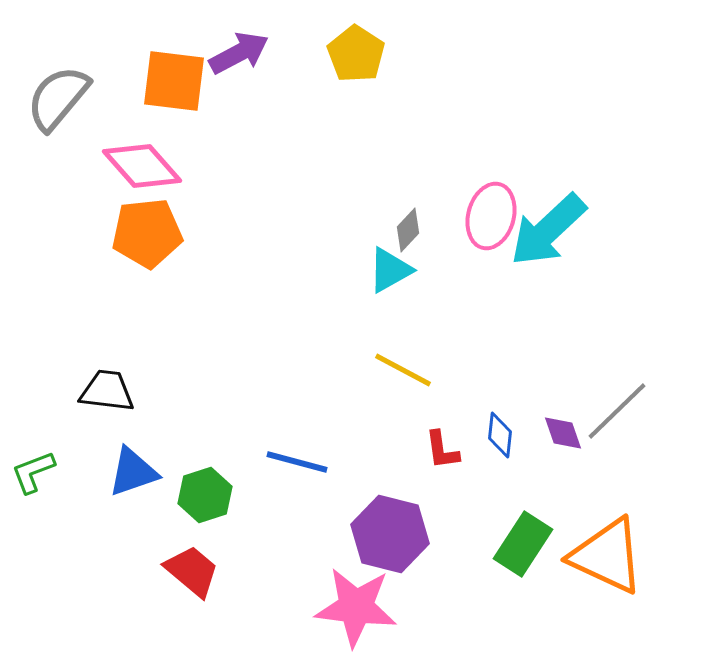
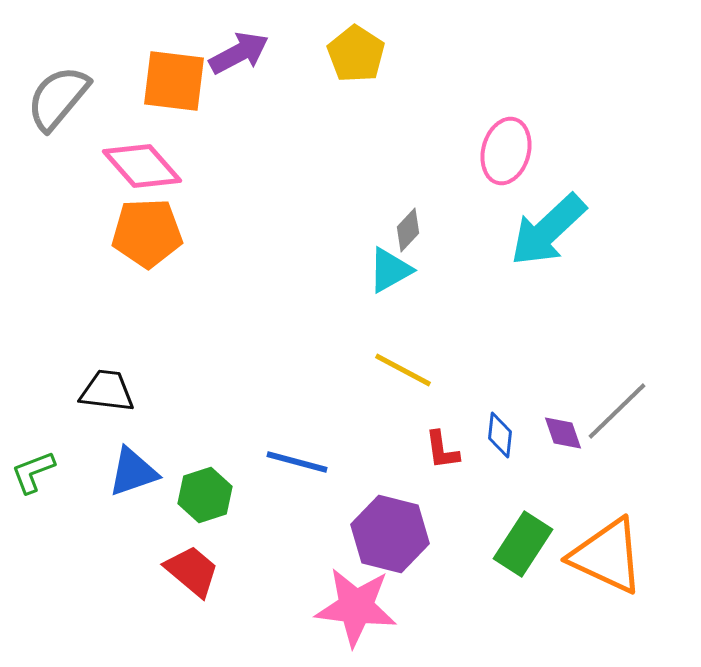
pink ellipse: moved 15 px right, 65 px up
orange pentagon: rotated 4 degrees clockwise
